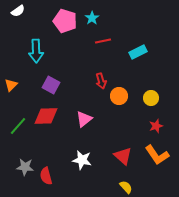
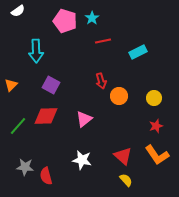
yellow circle: moved 3 px right
yellow semicircle: moved 7 px up
